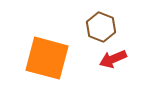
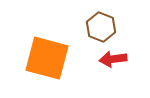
red arrow: rotated 16 degrees clockwise
